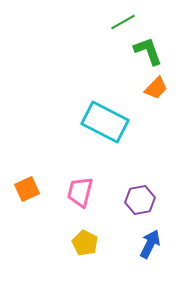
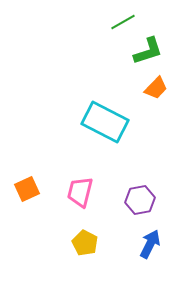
green L-shape: rotated 92 degrees clockwise
